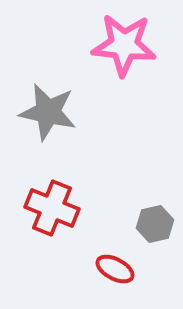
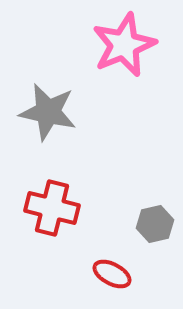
pink star: rotated 28 degrees counterclockwise
red cross: rotated 8 degrees counterclockwise
red ellipse: moved 3 px left, 5 px down
